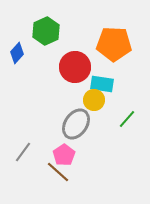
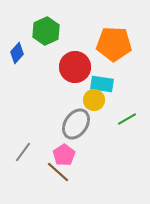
green line: rotated 18 degrees clockwise
